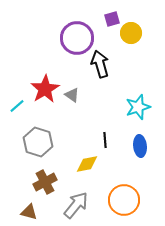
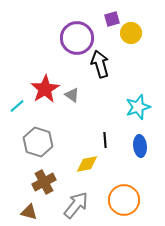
brown cross: moved 1 px left
